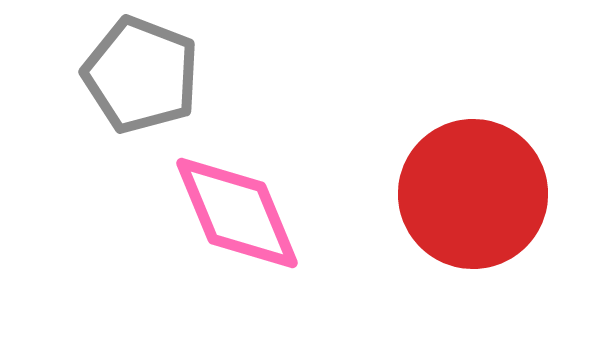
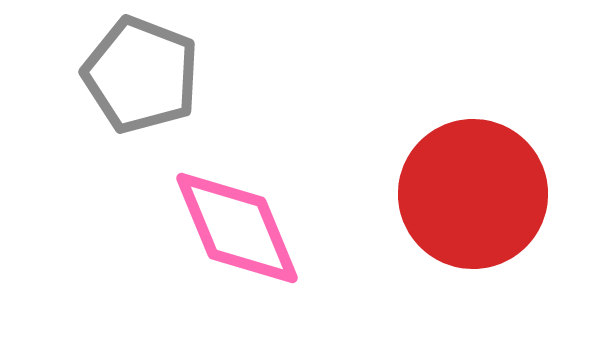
pink diamond: moved 15 px down
